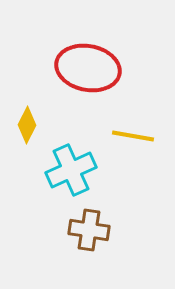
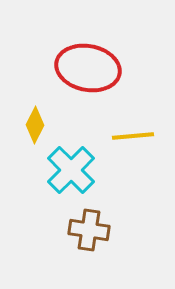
yellow diamond: moved 8 px right
yellow line: rotated 15 degrees counterclockwise
cyan cross: rotated 21 degrees counterclockwise
